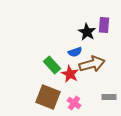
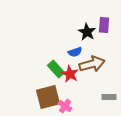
green rectangle: moved 4 px right, 4 px down
brown square: rotated 35 degrees counterclockwise
pink cross: moved 9 px left, 3 px down
